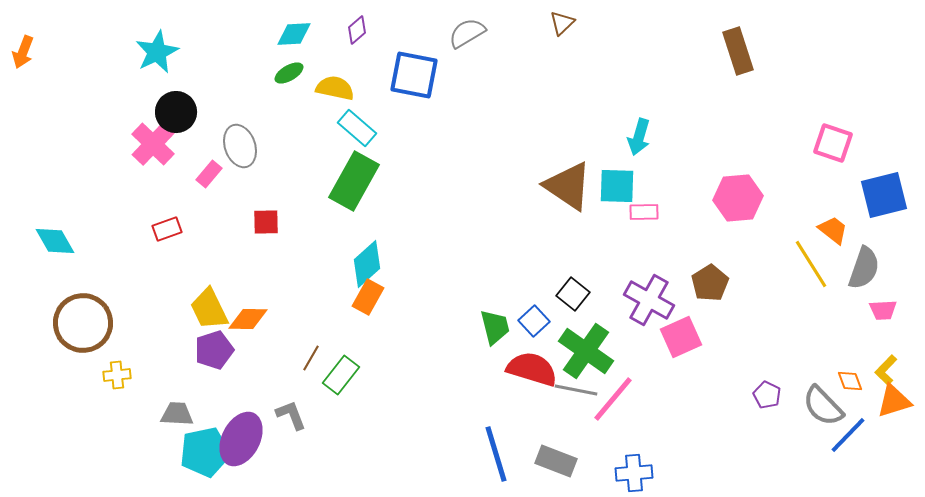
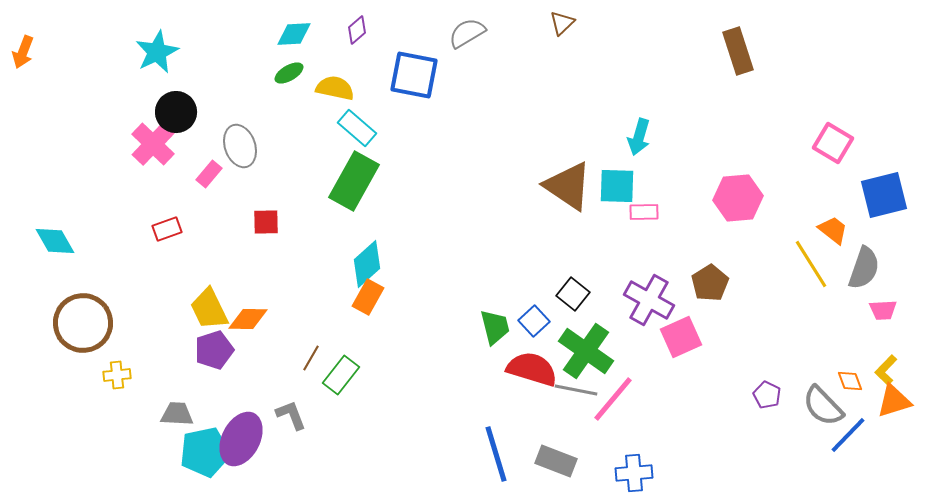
pink square at (833, 143): rotated 12 degrees clockwise
